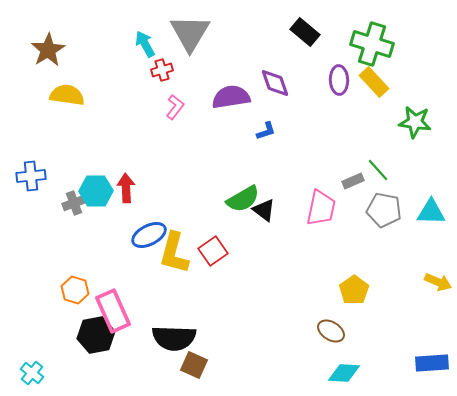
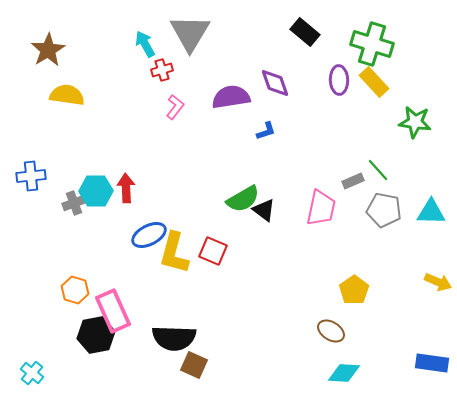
red square: rotated 32 degrees counterclockwise
blue rectangle: rotated 12 degrees clockwise
